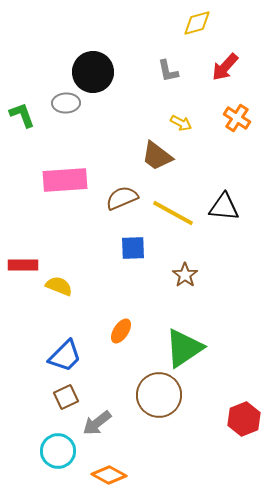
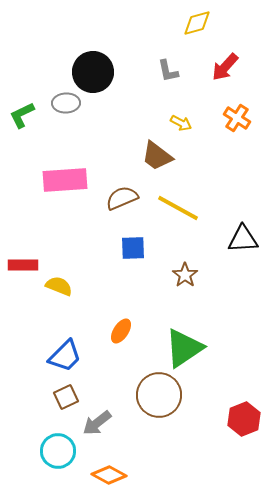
green L-shape: rotated 96 degrees counterclockwise
black triangle: moved 19 px right, 32 px down; rotated 8 degrees counterclockwise
yellow line: moved 5 px right, 5 px up
